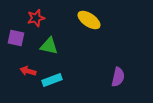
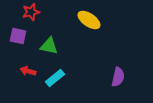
red star: moved 5 px left, 6 px up
purple square: moved 2 px right, 2 px up
cyan rectangle: moved 3 px right, 2 px up; rotated 18 degrees counterclockwise
